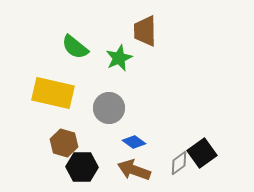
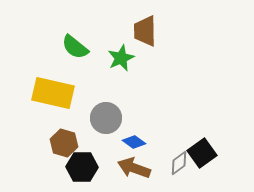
green star: moved 2 px right
gray circle: moved 3 px left, 10 px down
brown arrow: moved 2 px up
